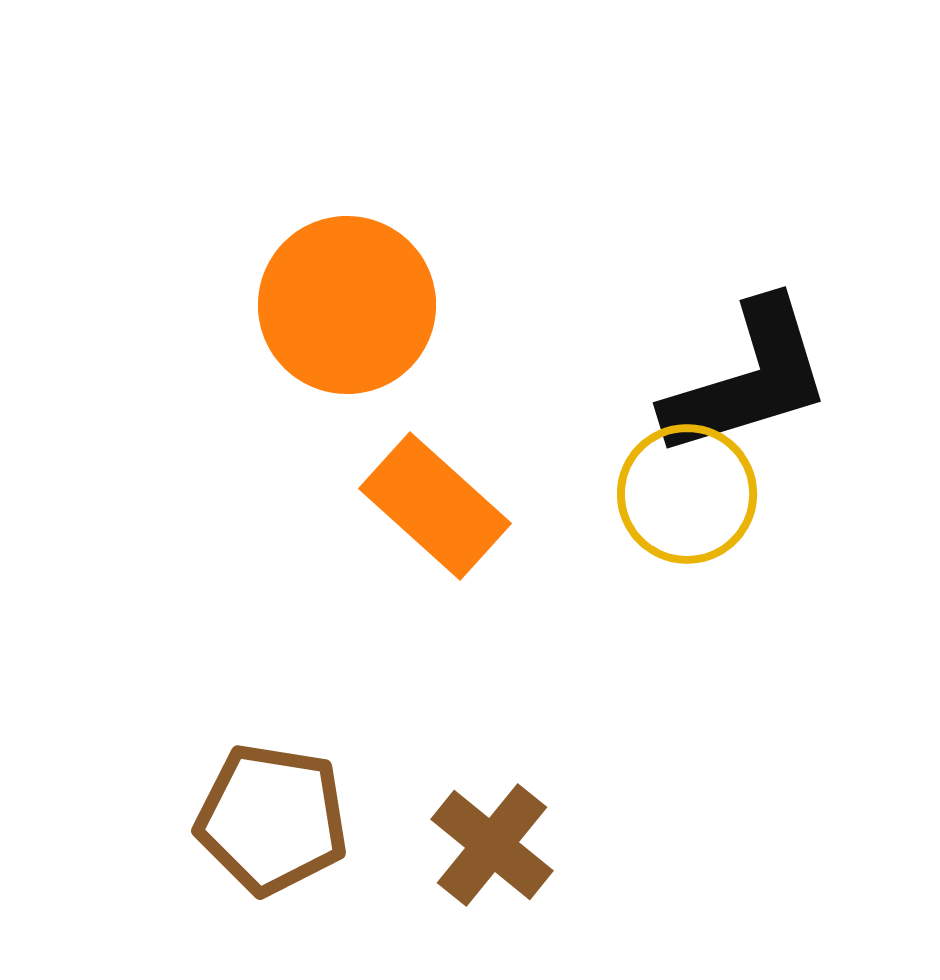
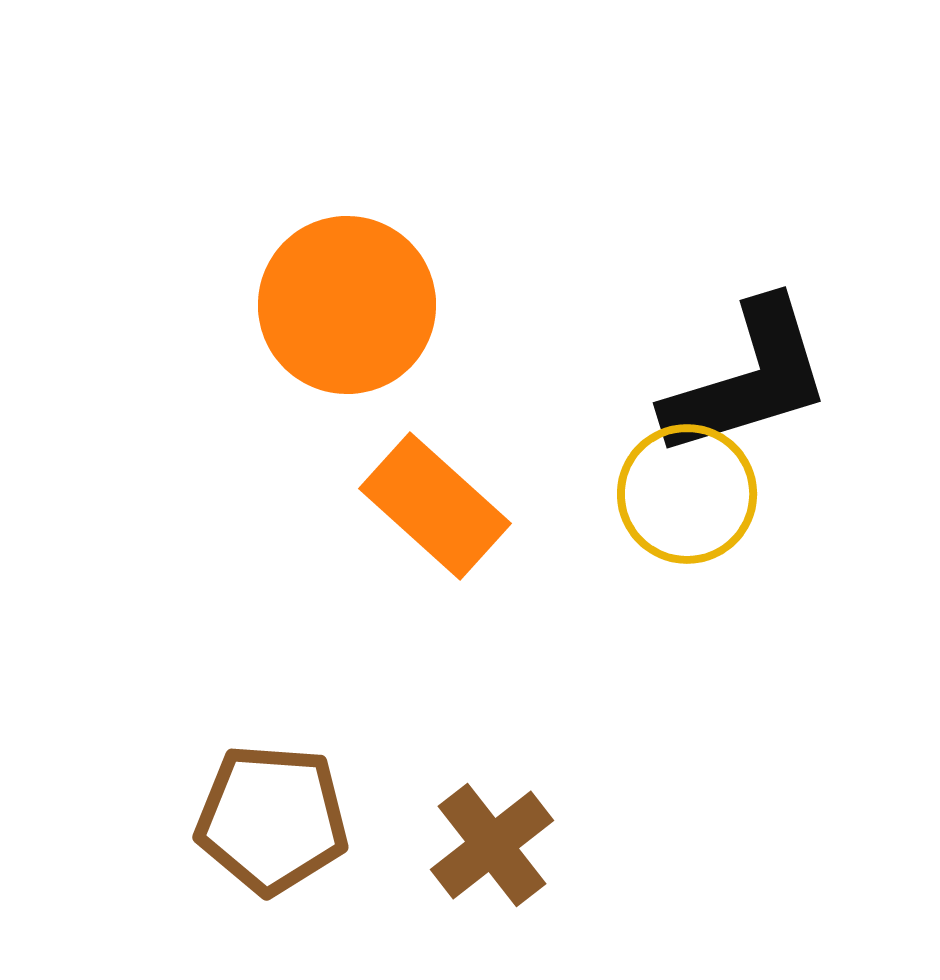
brown pentagon: rotated 5 degrees counterclockwise
brown cross: rotated 13 degrees clockwise
